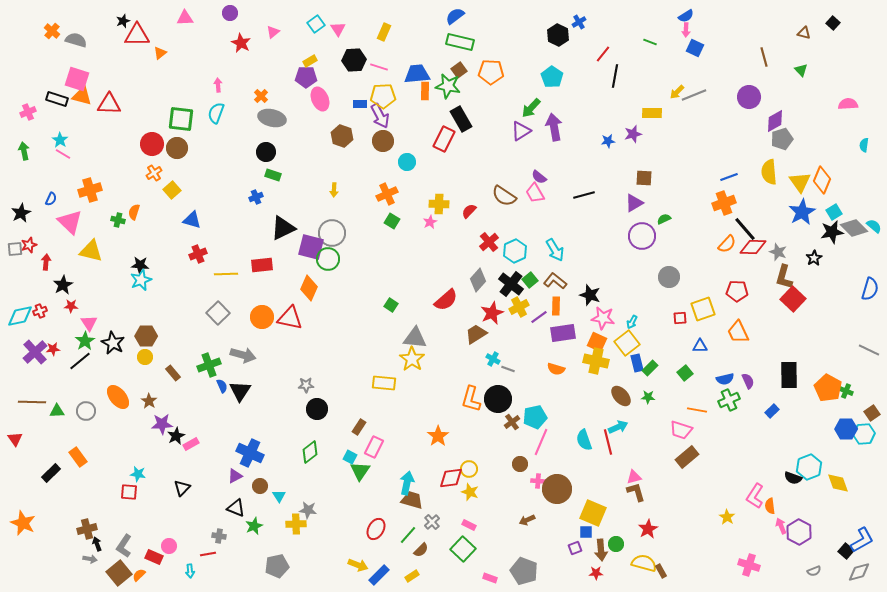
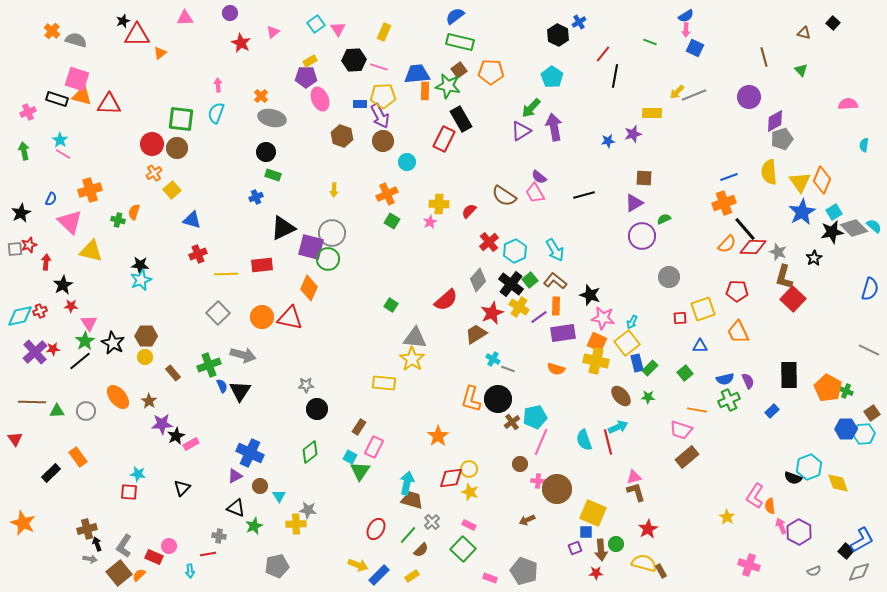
yellow cross at (519, 307): rotated 30 degrees counterclockwise
